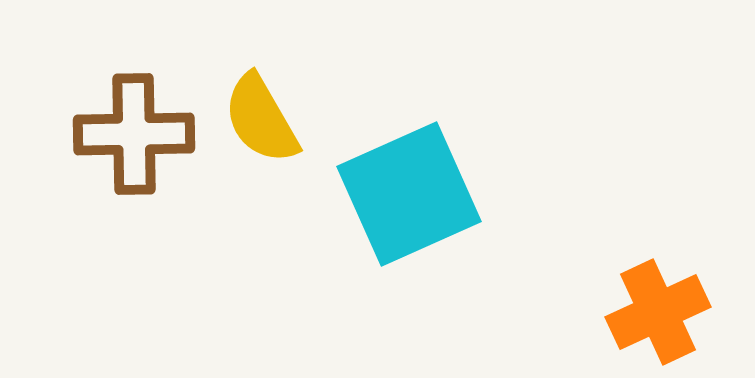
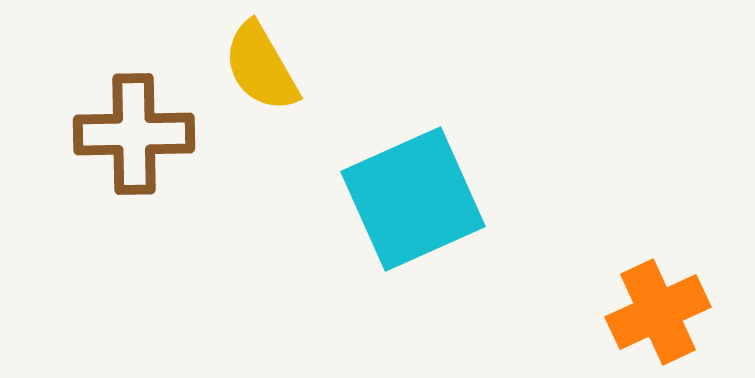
yellow semicircle: moved 52 px up
cyan square: moved 4 px right, 5 px down
